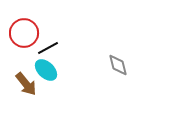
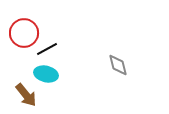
black line: moved 1 px left, 1 px down
cyan ellipse: moved 4 px down; rotated 30 degrees counterclockwise
brown arrow: moved 11 px down
